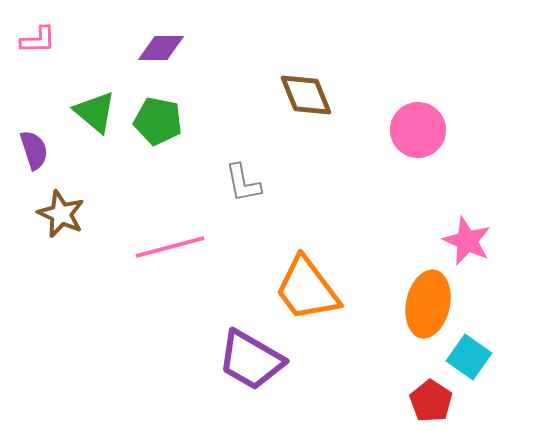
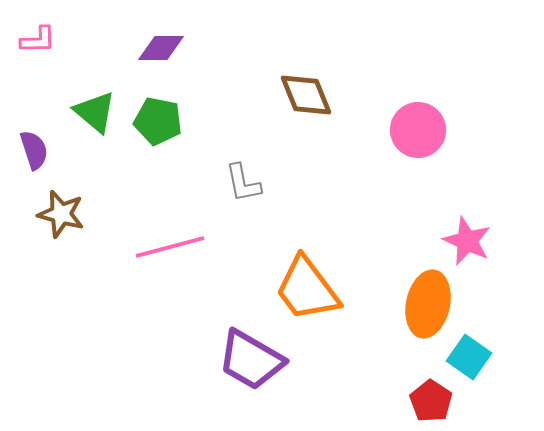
brown star: rotated 9 degrees counterclockwise
